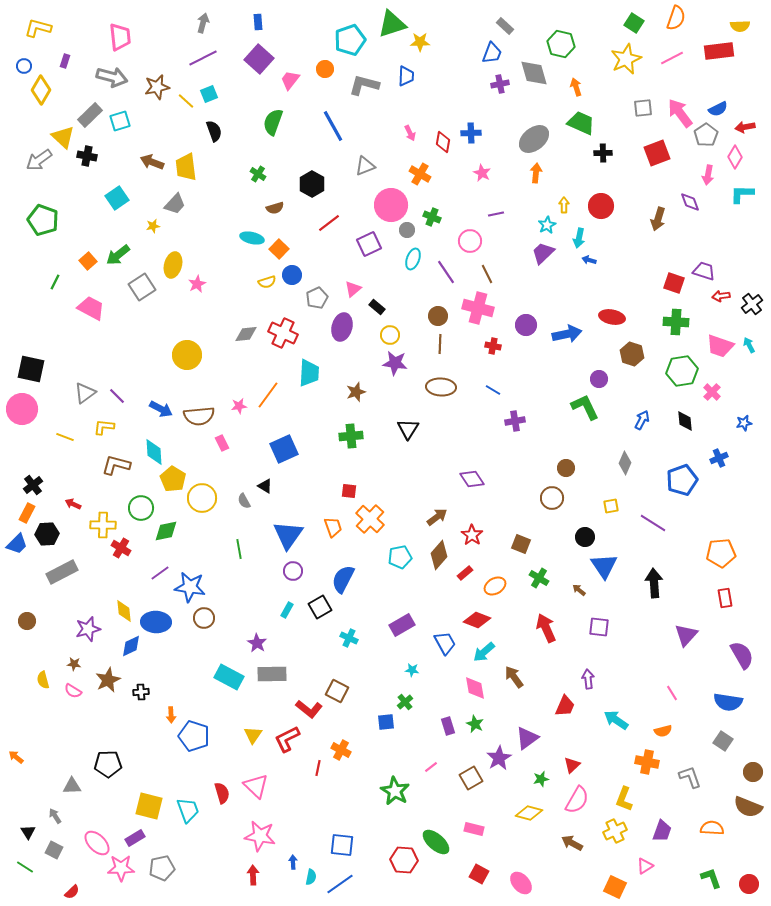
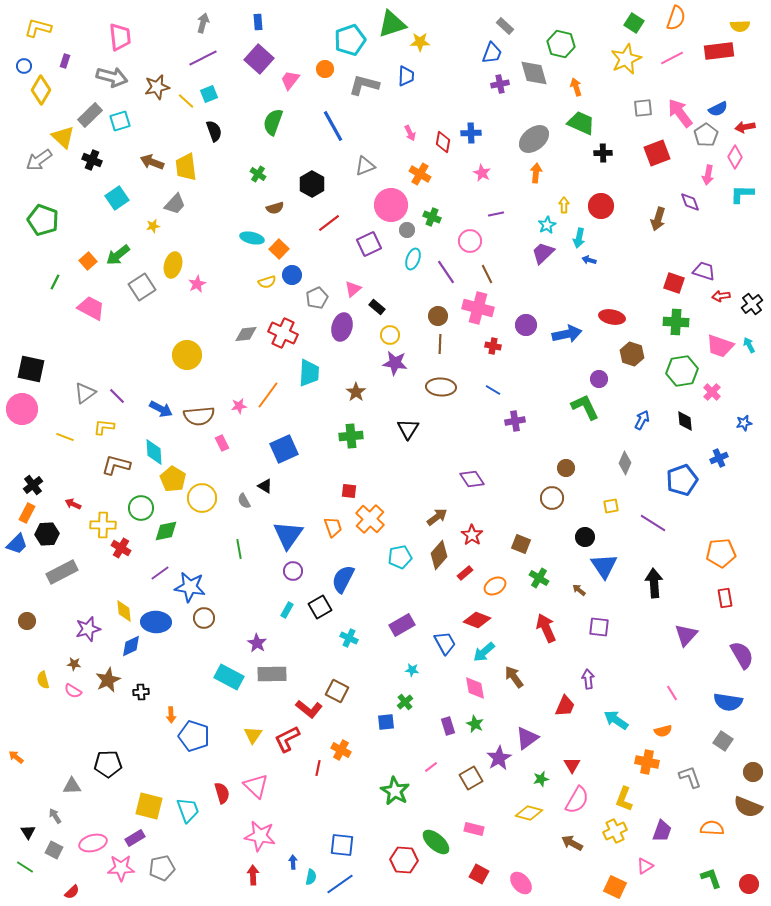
black cross at (87, 156): moved 5 px right, 4 px down; rotated 12 degrees clockwise
brown star at (356, 392): rotated 18 degrees counterclockwise
red triangle at (572, 765): rotated 18 degrees counterclockwise
pink ellipse at (97, 843): moved 4 px left; rotated 60 degrees counterclockwise
